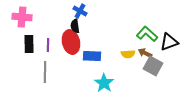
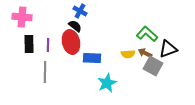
black semicircle: rotated 136 degrees clockwise
black triangle: moved 1 px left, 7 px down
blue rectangle: moved 2 px down
cyan star: moved 3 px right; rotated 12 degrees clockwise
